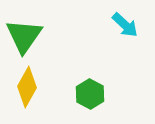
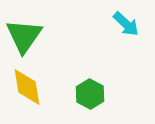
cyan arrow: moved 1 px right, 1 px up
yellow diamond: rotated 39 degrees counterclockwise
